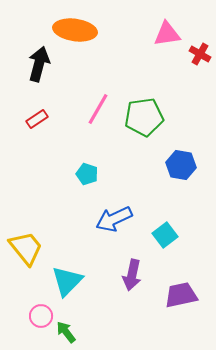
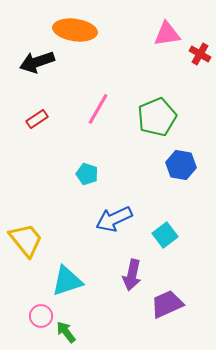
black arrow: moved 2 px left, 2 px up; rotated 124 degrees counterclockwise
green pentagon: moved 13 px right; rotated 15 degrees counterclockwise
yellow trapezoid: moved 8 px up
cyan triangle: rotated 28 degrees clockwise
purple trapezoid: moved 14 px left, 9 px down; rotated 12 degrees counterclockwise
